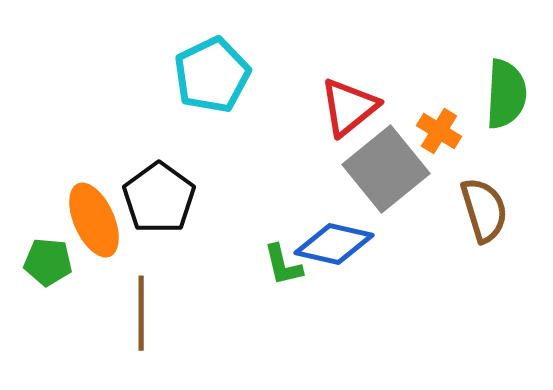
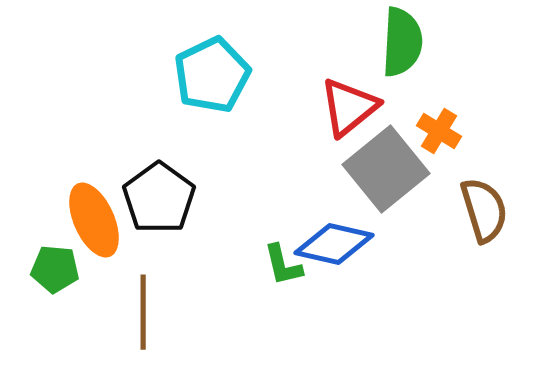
green semicircle: moved 104 px left, 52 px up
green pentagon: moved 7 px right, 7 px down
brown line: moved 2 px right, 1 px up
